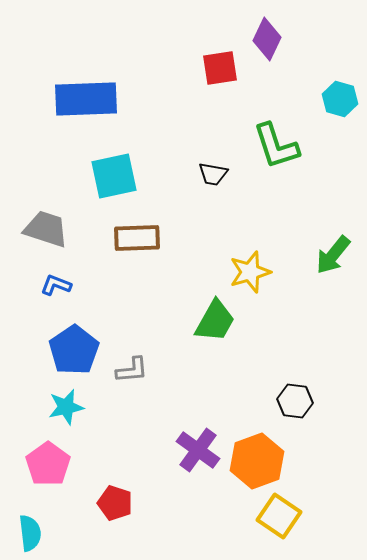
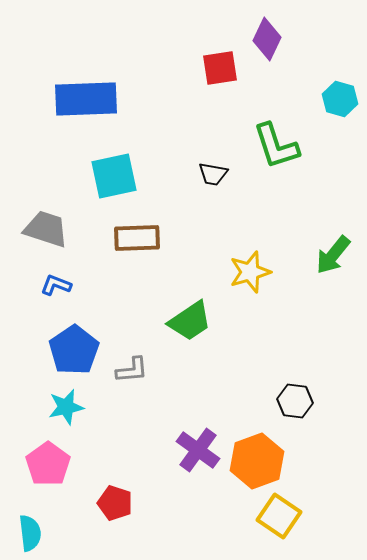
green trapezoid: moved 25 px left; rotated 27 degrees clockwise
